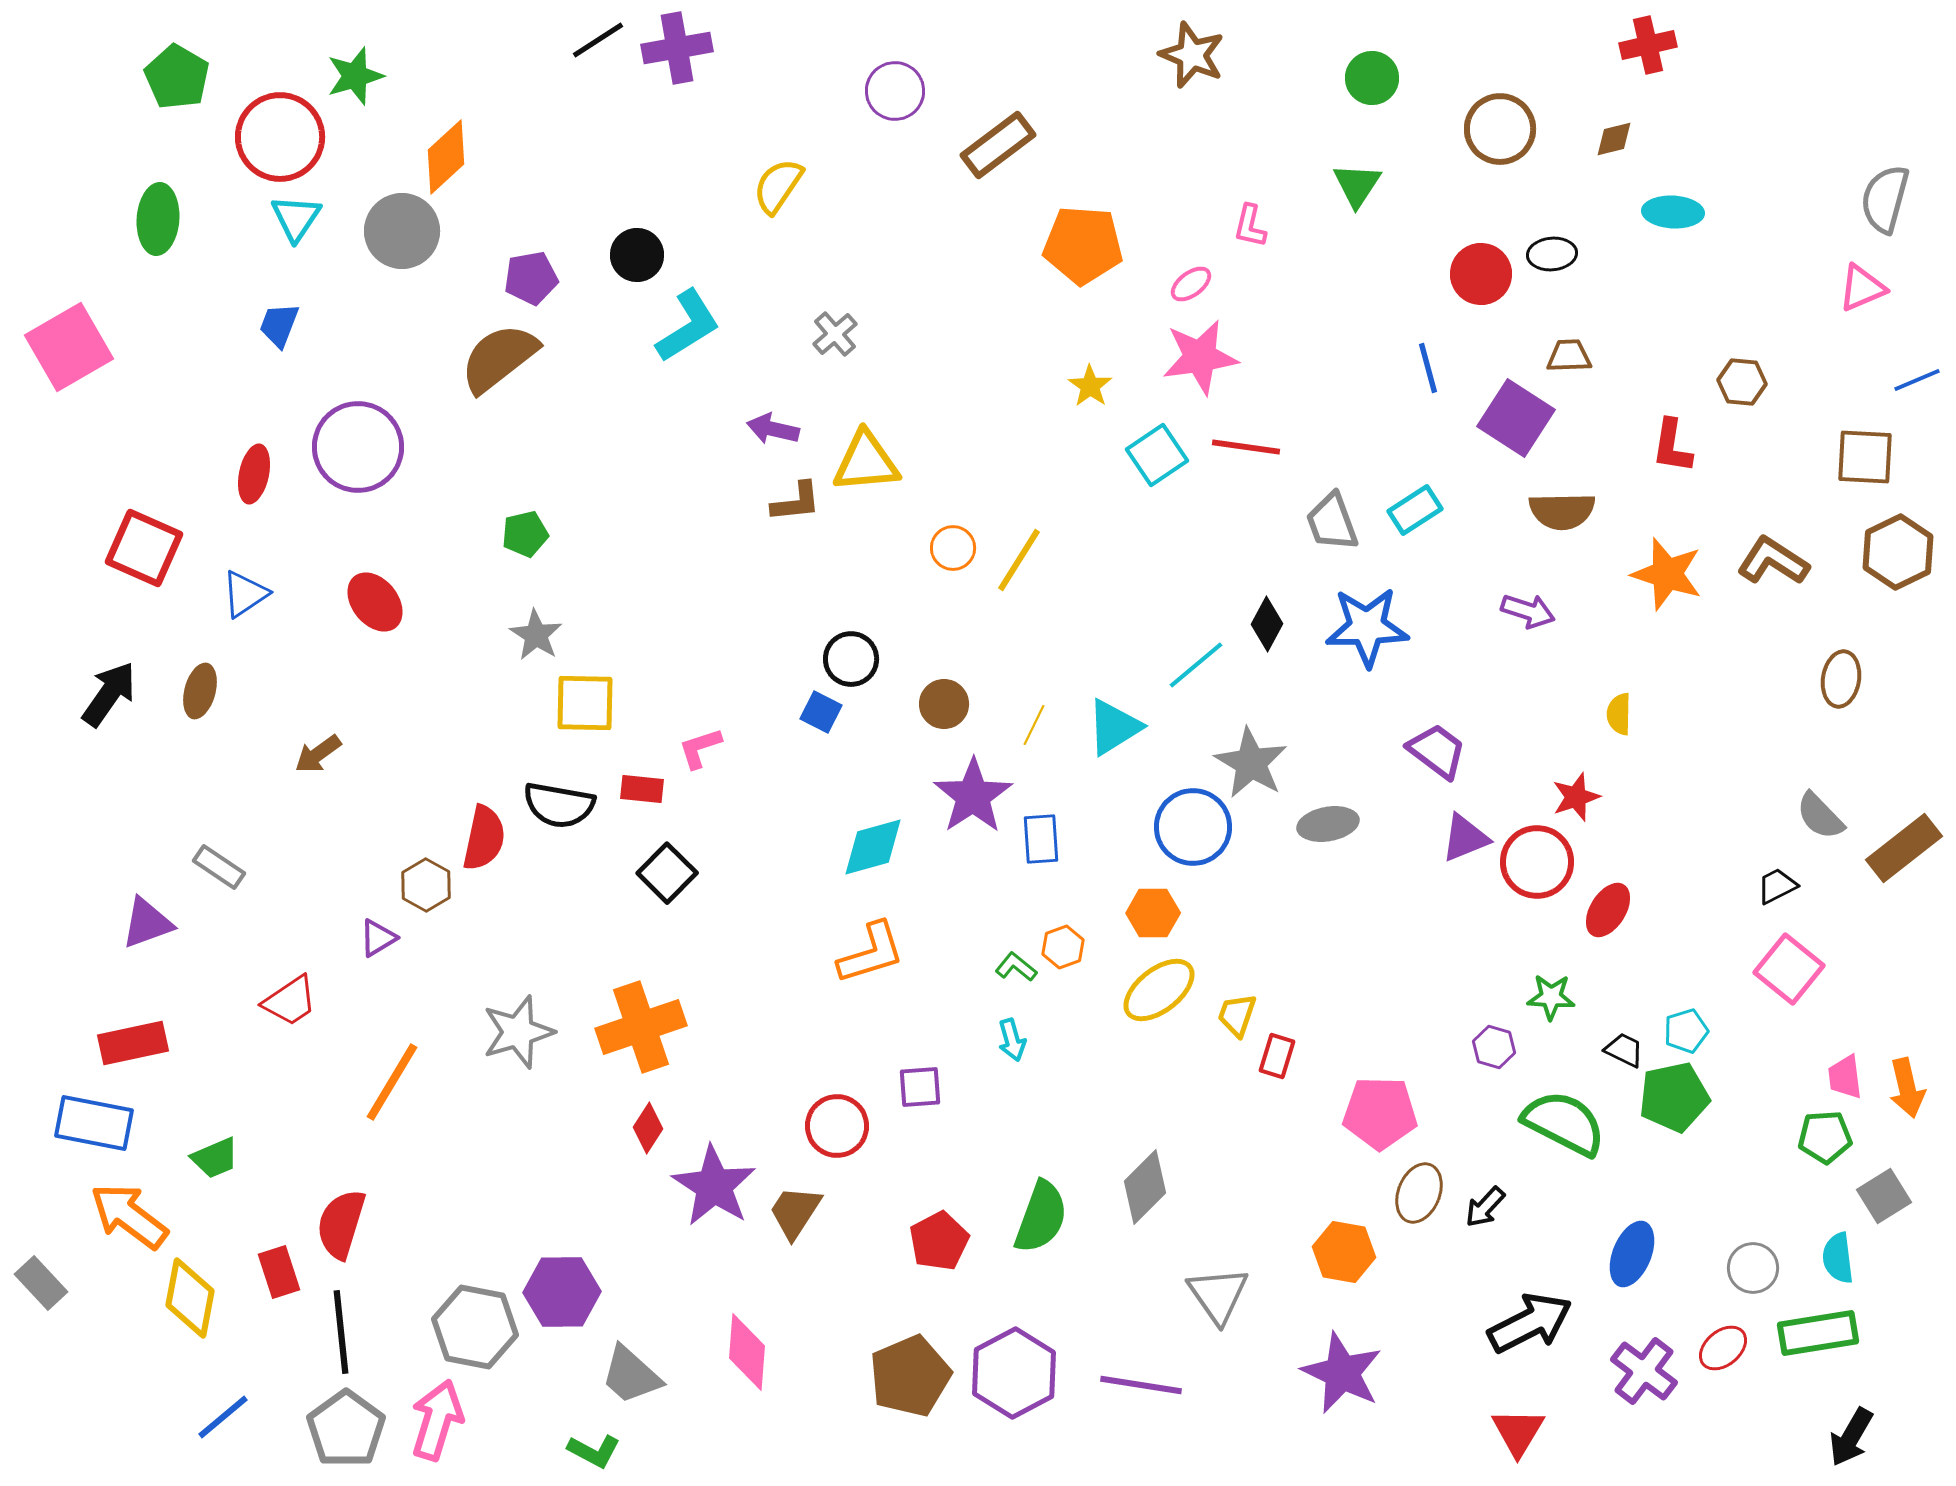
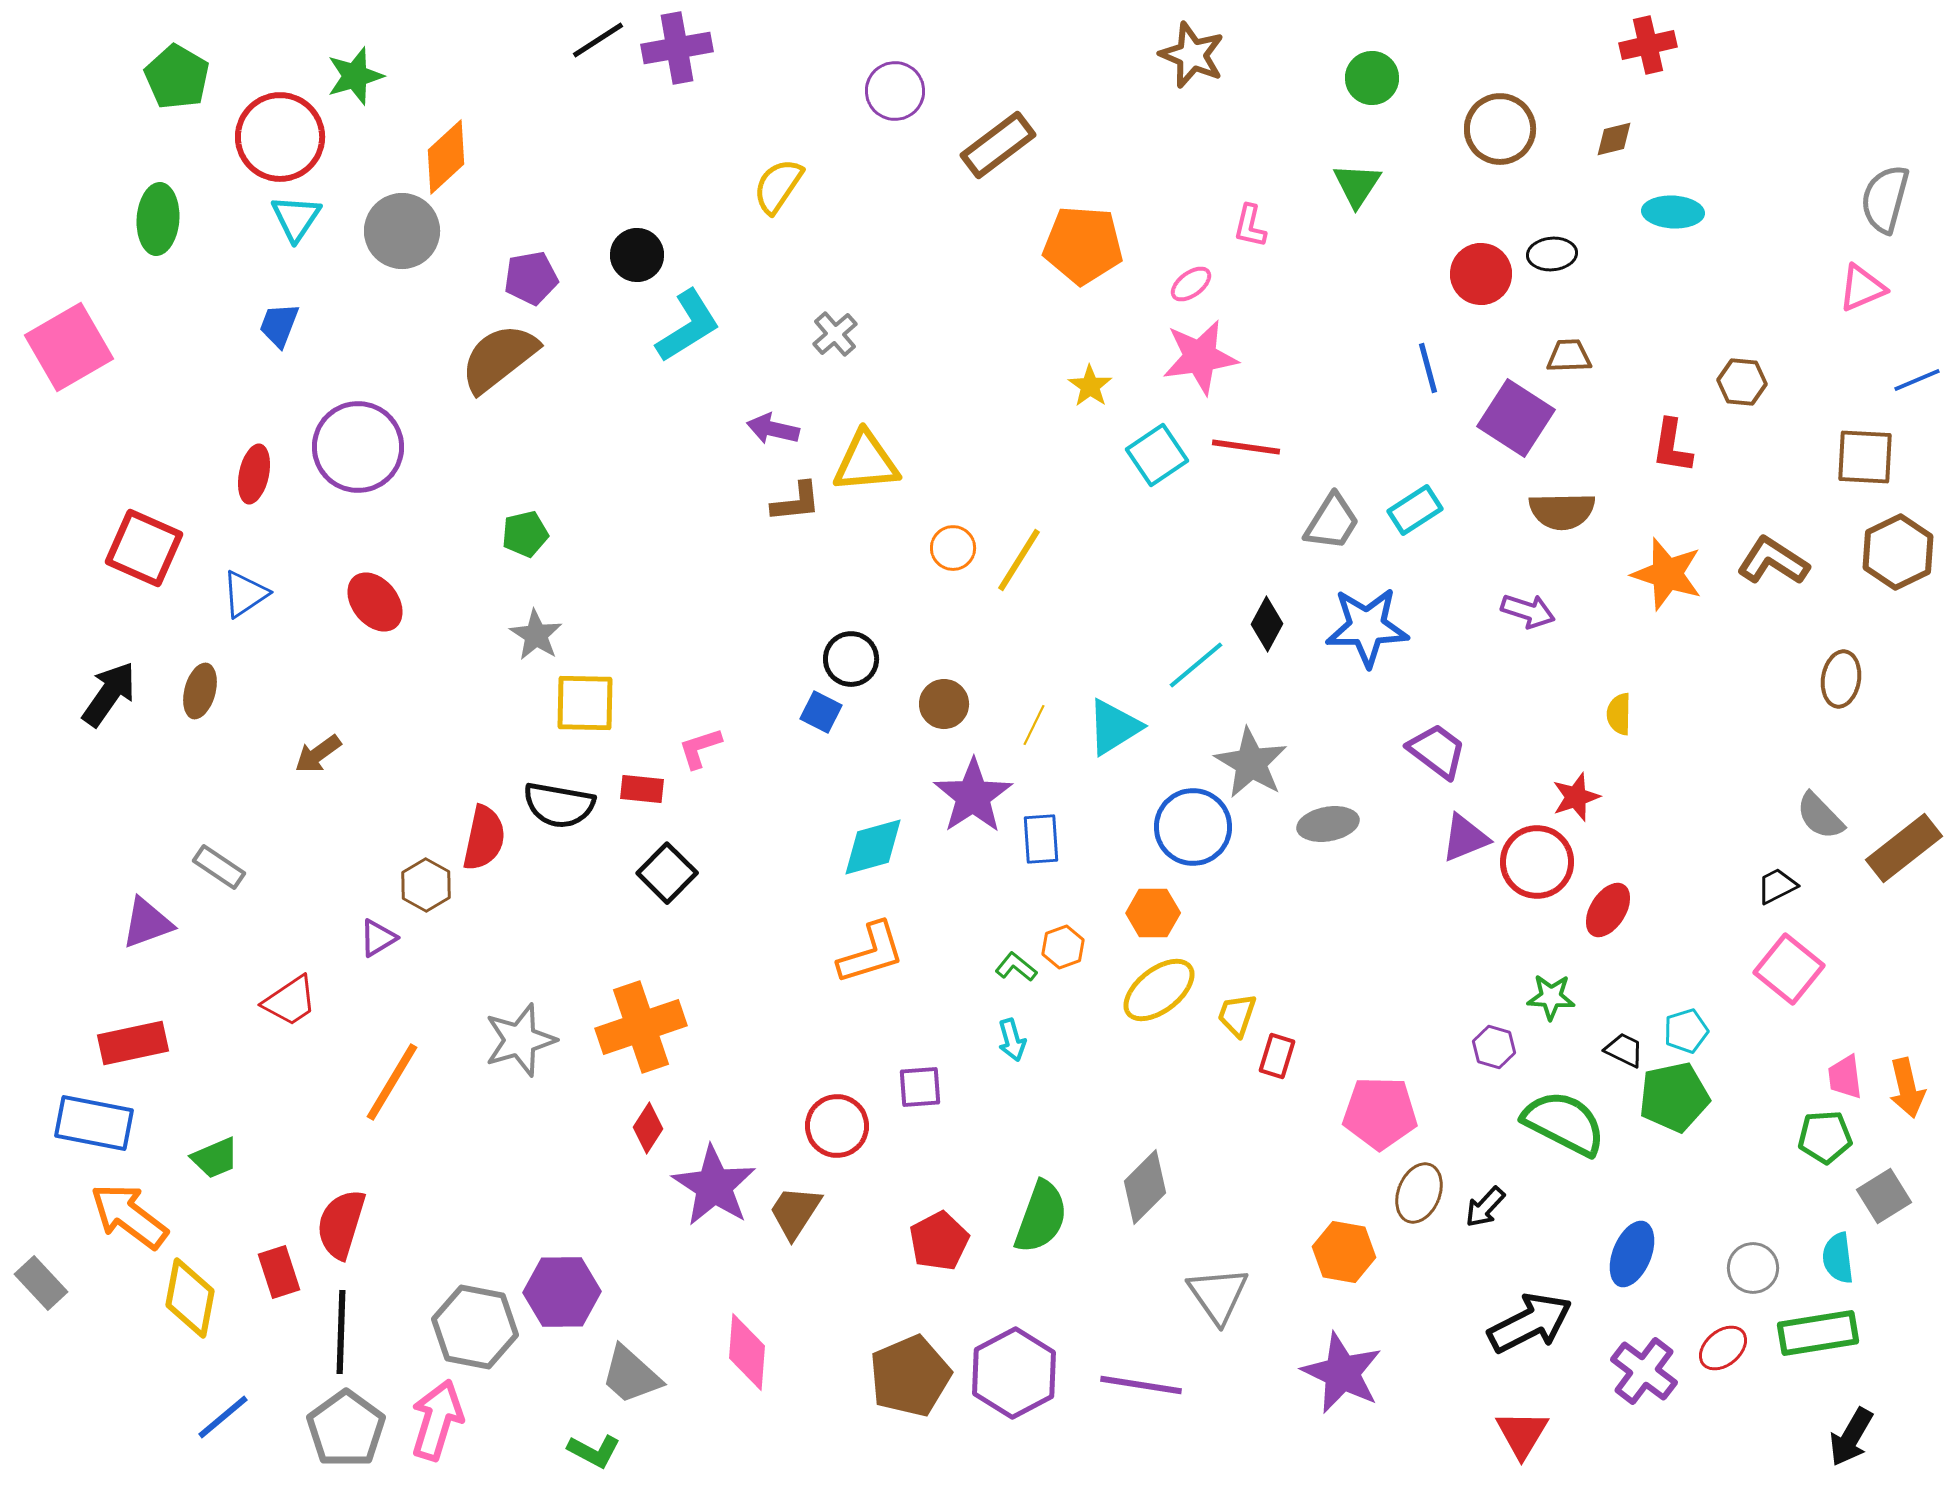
gray trapezoid at (1332, 522): rotated 128 degrees counterclockwise
gray star at (518, 1032): moved 2 px right, 8 px down
black line at (341, 1332): rotated 8 degrees clockwise
red triangle at (1518, 1432): moved 4 px right, 2 px down
